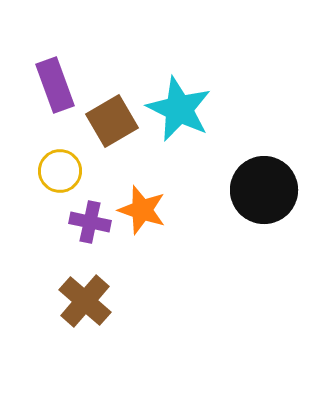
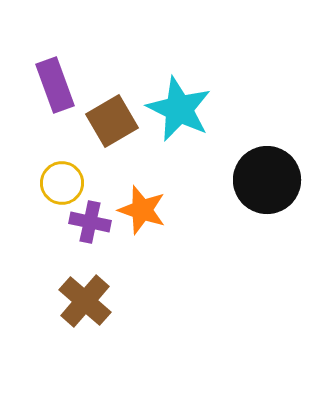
yellow circle: moved 2 px right, 12 px down
black circle: moved 3 px right, 10 px up
